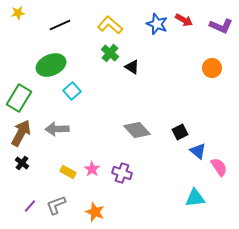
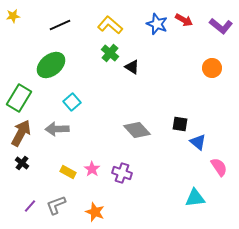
yellow star: moved 5 px left, 3 px down
purple L-shape: rotated 15 degrees clockwise
green ellipse: rotated 16 degrees counterclockwise
cyan square: moved 11 px down
black square: moved 8 px up; rotated 35 degrees clockwise
blue triangle: moved 9 px up
